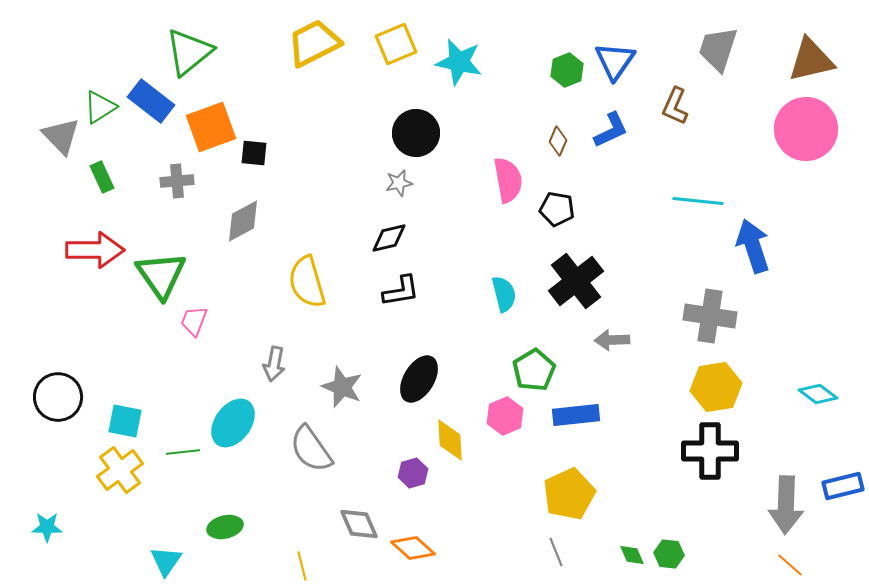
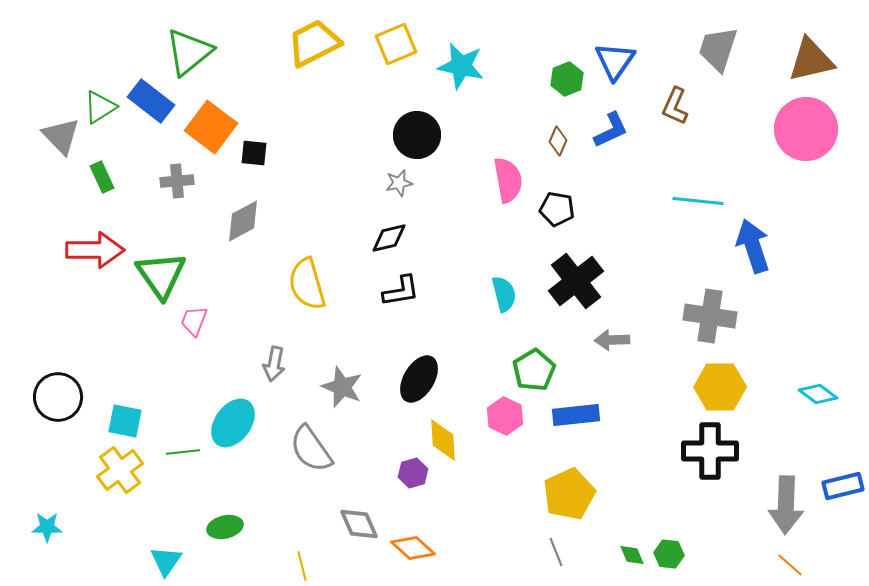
cyan star at (459, 62): moved 2 px right, 4 px down
green hexagon at (567, 70): moved 9 px down
orange square at (211, 127): rotated 33 degrees counterclockwise
black circle at (416, 133): moved 1 px right, 2 px down
yellow semicircle at (307, 282): moved 2 px down
yellow hexagon at (716, 387): moved 4 px right; rotated 9 degrees clockwise
pink hexagon at (505, 416): rotated 12 degrees counterclockwise
yellow diamond at (450, 440): moved 7 px left
